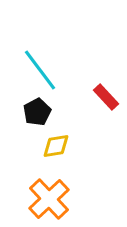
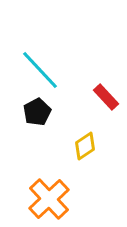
cyan line: rotated 6 degrees counterclockwise
yellow diamond: moved 29 px right; rotated 24 degrees counterclockwise
